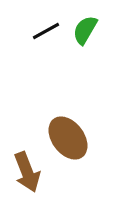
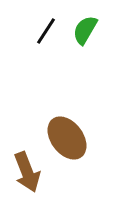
black line: rotated 28 degrees counterclockwise
brown ellipse: moved 1 px left
